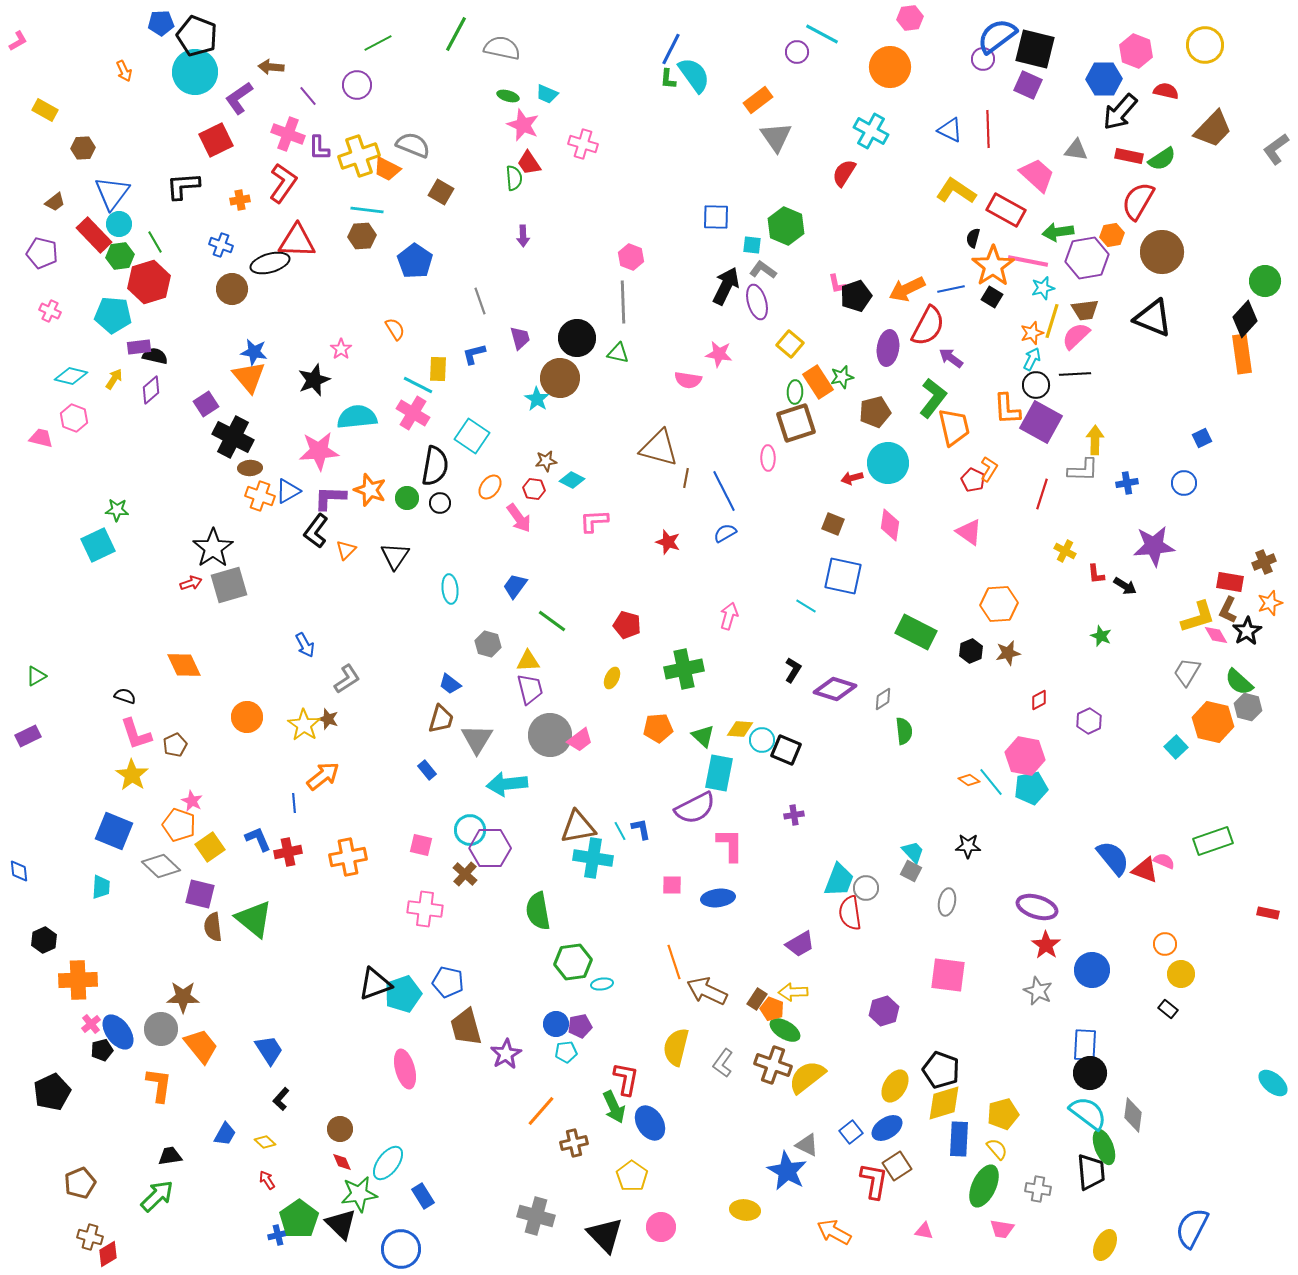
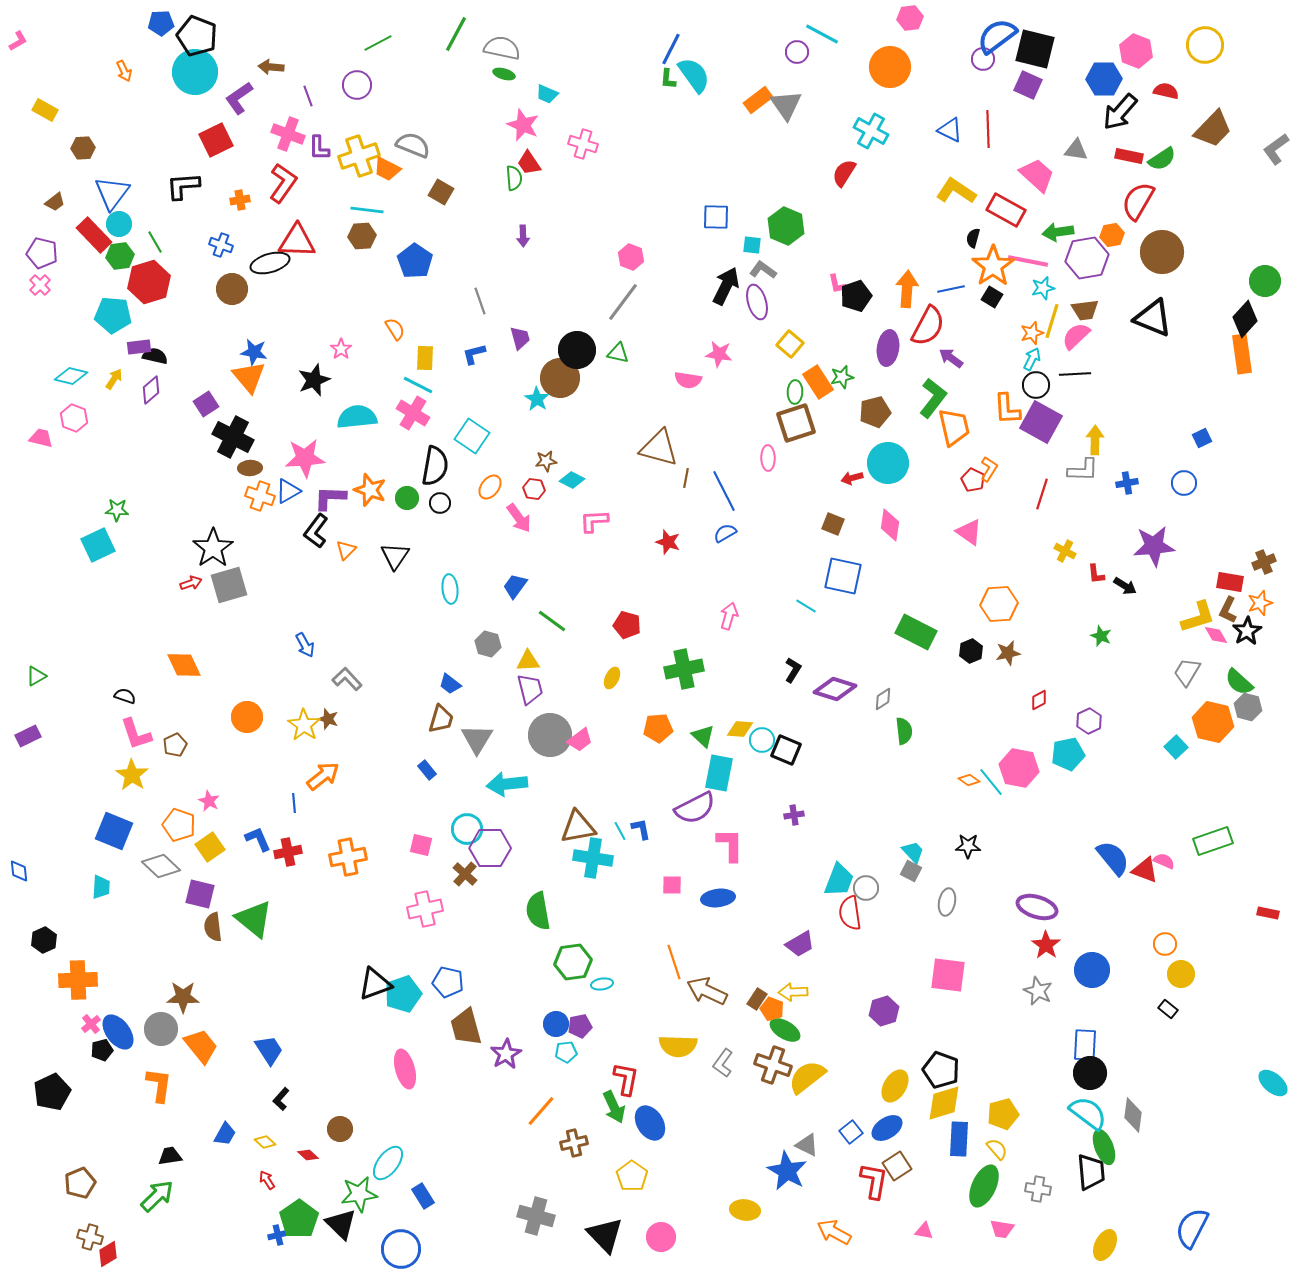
purple line at (308, 96): rotated 20 degrees clockwise
green ellipse at (508, 96): moved 4 px left, 22 px up
gray triangle at (776, 137): moved 10 px right, 32 px up
orange arrow at (907, 289): rotated 120 degrees clockwise
gray line at (623, 302): rotated 39 degrees clockwise
pink cross at (50, 311): moved 10 px left, 26 px up; rotated 20 degrees clockwise
black circle at (577, 338): moved 12 px down
yellow rectangle at (438, 369): moved 13 px left, 11 px up
pink star at (319, 451): moved 14 px left, 7 px down
orange star at (1270, 603): moved 10 px left
gray L-shape at (347, 679): rotated 100 degrees counterclockwise
pink hexagon at (1025, 756): moved 6 px left, 12 px down
cyan pentagon at (1031, 788): moved 37 px right, 34 px up
pink star at (192, 801): moved 17 px right
cyan circle at (470, 830): moved 3 px left, 1 px up
pink cross at (425, 909): rotated 20 degrees counterclockwise
yellow semicircle at (676, 1047): moved 2 px right, 1 px up; rotated 102 degrees counterclockwise
red diamond at (342, 1162): moved 34 px left, 7 px up; rotated 25 degrees counterclockwise
pink circle at (661, 1227): moved 10 px down
